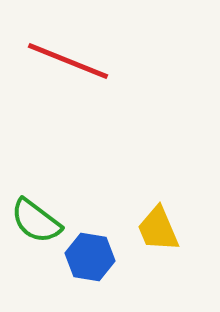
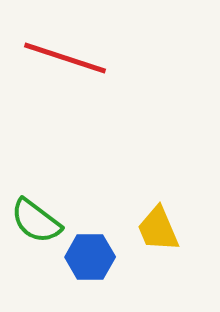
red line: moved 3 px left, 3 px up; rotated 4 degrees counterclockwise
blue hexagon: rotated 9 degrees counterclockwise
